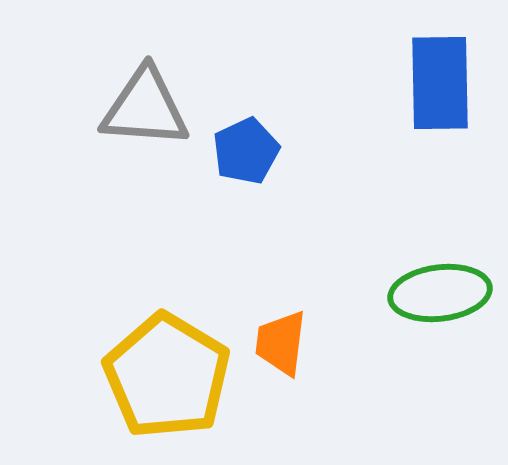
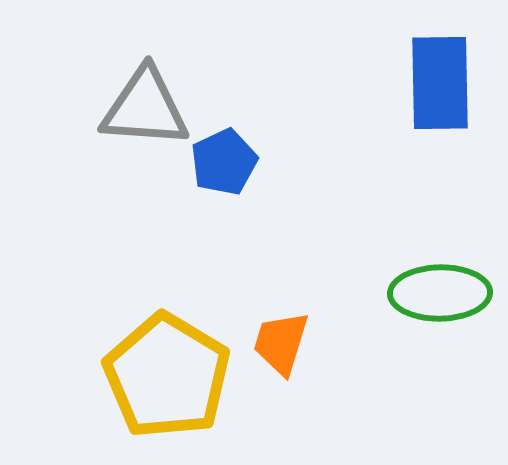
blue pentagon: moved 22 px left, 11 px down
green ellipse: rotated 6 degrees clockwise
orange trapezoid: rotated 10 degrees clockwise
